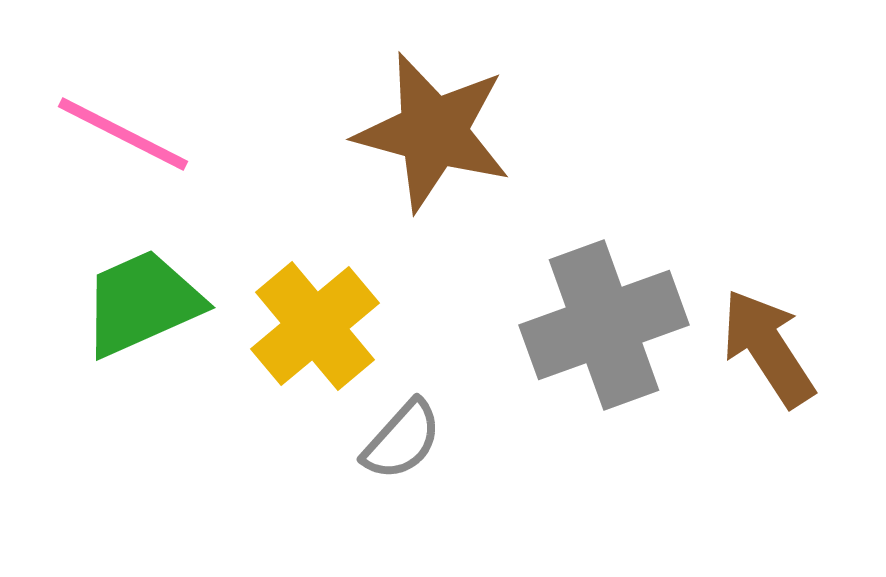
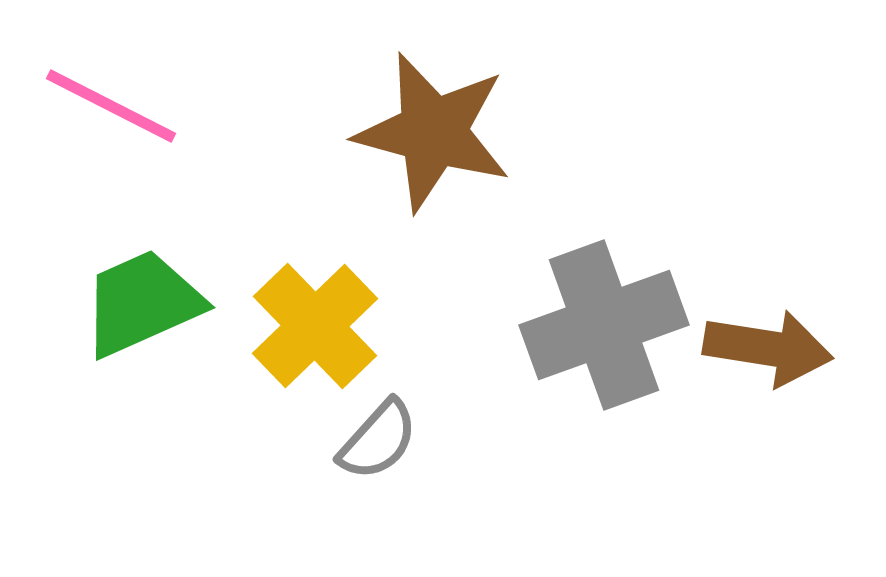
pink line: moved 12 px left, 28 px up
yellow cross: rotated 4 degrees counterclockwise
brown arrow: rotated 132 degrees clockwise
gray semicircle: moved 24 px left
